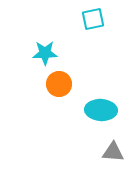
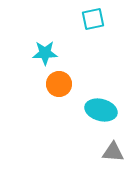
cyan ellipse: rotated 12 degrees clockwise
